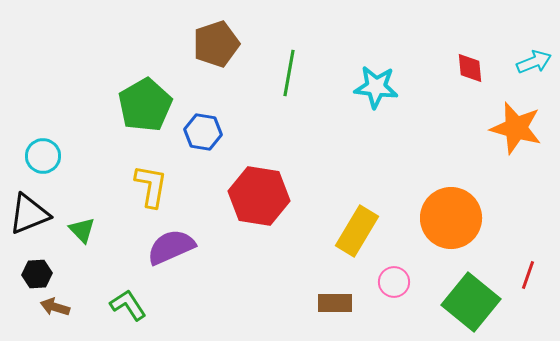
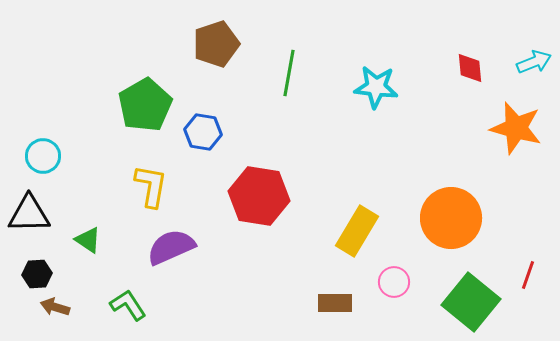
black triangle: rotated 21 degrees clockwise
green triangle: moved 6 px right, 10 px down; rotated 12 degrees counterclockwise
